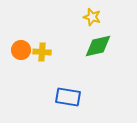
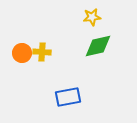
yellow star: rotated 24 degrees counterclockwise
orange circle: moved 1 px right, 3 px down
blue rectangle: rotated 20 degrees counterclockwise
